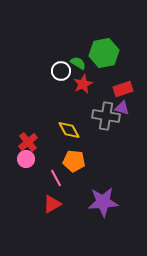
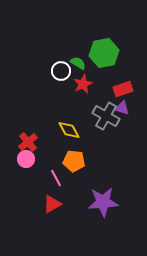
gray cross: rotated 20 degrees clockwise
